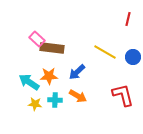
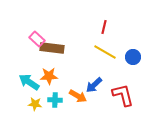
red line: moved 24 px left, 8 px down
blue arrow: moved 17 px right, 13 px down
